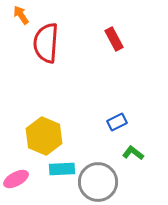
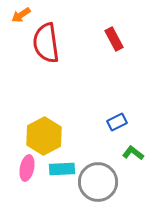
orange arrow: rotated 90 degrees counterclockwise
red semicircle: rotated 12 degrees counterclockwise
yellow hexagon: rotated 9 degrees clockwise
pink ellipse: moved 11 px right, 11 px up; rotated 50 degrees counterclockwise
